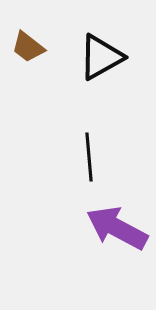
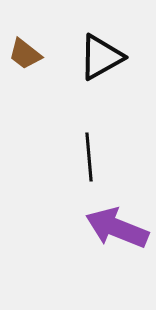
brown trapezoid: moved 3 px left, 7 px down
purple arrow: rotated 6 degrees counterclockwise
